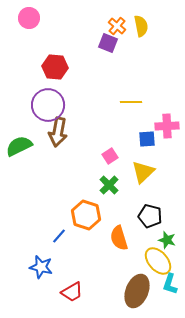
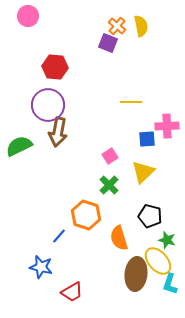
pink circle: moved 1 px left, 2 px up
brown ellipse: moved 1 px left, 17 px up; rotated 16 degrees counterclockwise
